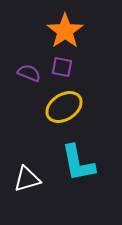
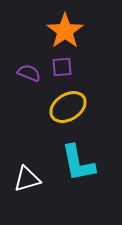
purple square: rotated 15 degrees counterclockwise
yellow ellipse: moved 4 px right
